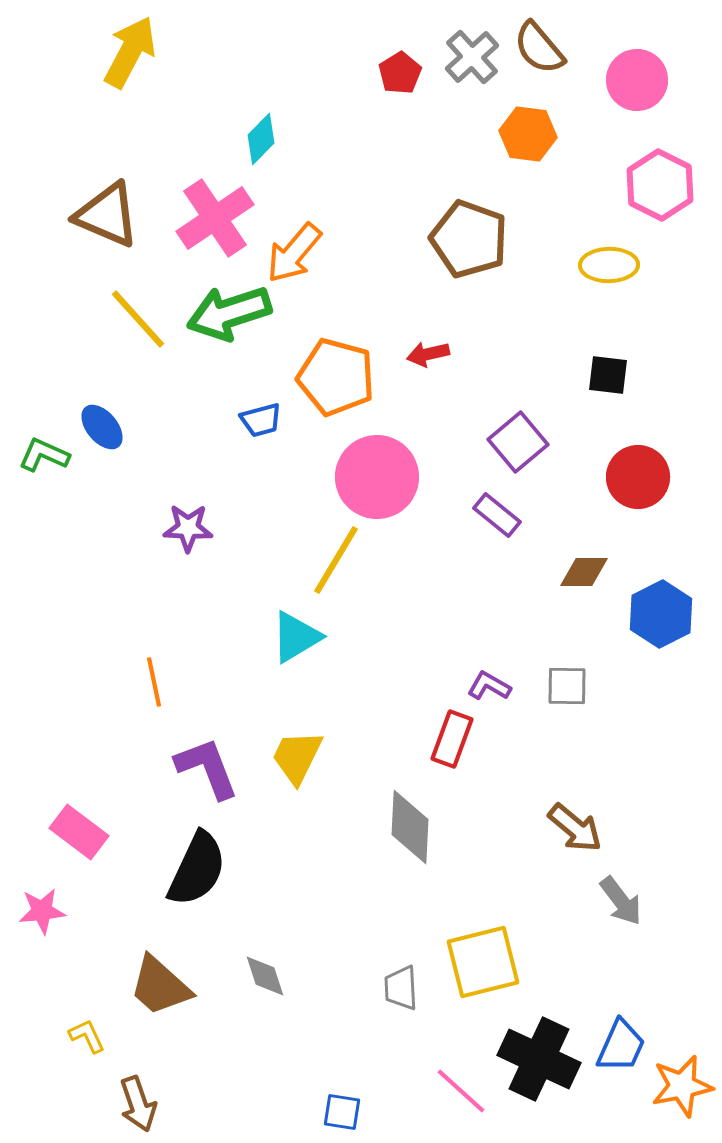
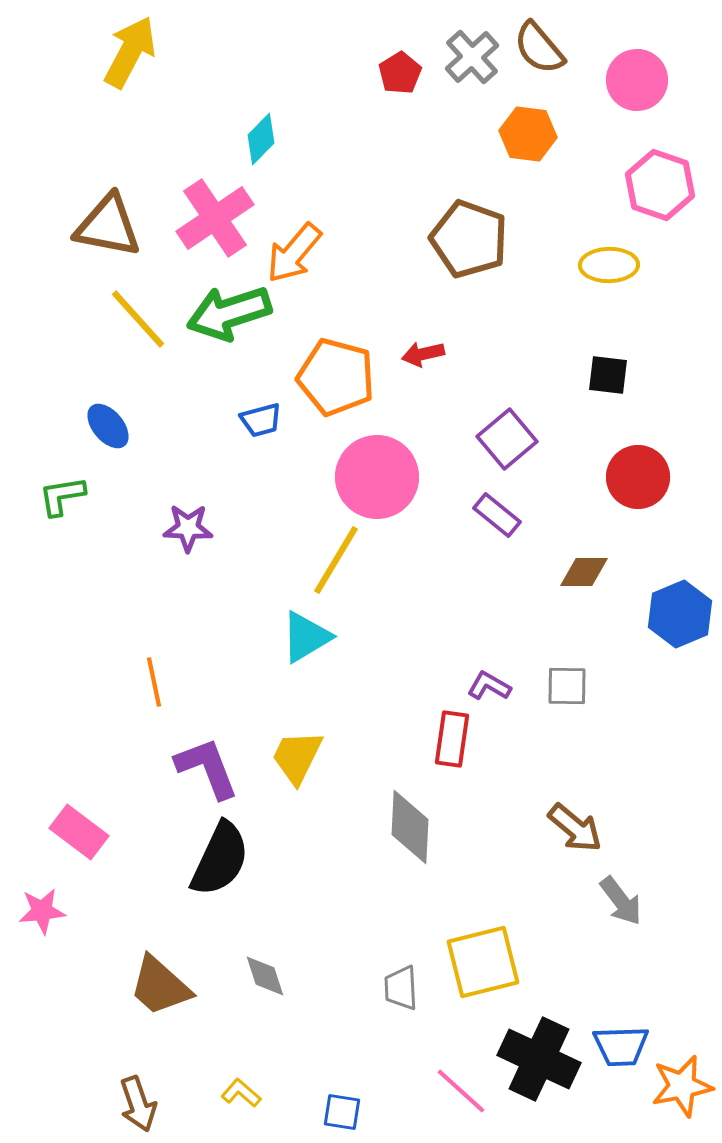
pink hexagon at (660, 185): rotated 8 degrees counterclockwise
brown triangle at (107, 215): moved 1 px right, 11 px down; rotated 12 degrees counterclockwise
red arrow at (428, 354): moved 5 px left
blue ellipse at (102, 427): moved 6 px right, 1 px up
purple square at (518, 442): moved 11 px left, 3 px up
green L-shape at (44, 455): moved 18 px right, 41 px down; rotated 33 degrees counterclockwise
blue hexagon at (661, 614): moved 19 px right; rotated 4 degrees clockwise
cyan triangle at (296, 637): moved 10 px right
red rectangle at (452, 739): rotated 12 degrees counterclockwise
black semicircle at (197, 869): moved 23 px right, 10 px up
yellow L-shape at (87, 1036): moved 154 px right, 57 px down; rotated 24 degrees counterclockwise
blue trapezoid at (621, 1046): rotated 64 degrees clockwise
